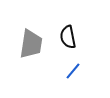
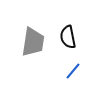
gray trapezoid: moved 2 px right, 2 px up
